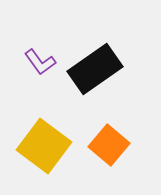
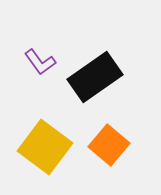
black rectangle: moved 8 px down
yellow square: moved 1 px right, 1 px down
